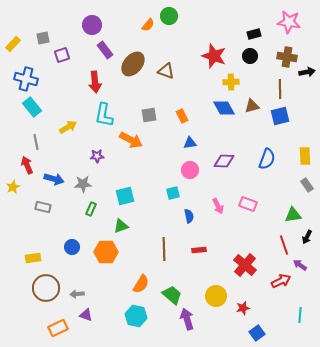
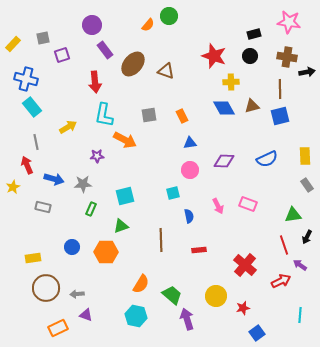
orange arrow at (131, 140): moved 6 px left
blue semicircle at (267, 159): rotated 45 degrees clockwise
brown line at (164, 249): moved 3 px left, 9 px up
